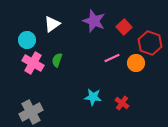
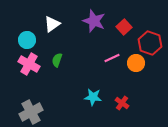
pink cross: moved 4 px left, 1 px down
